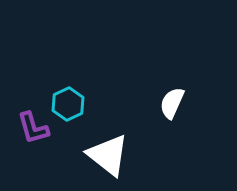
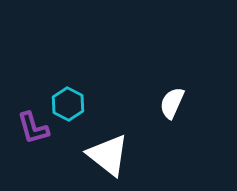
cyan hexagon: rotated 8 degrees counterclockwise
